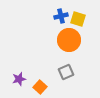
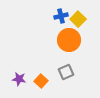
yellow square: rotated 28 degrees clockwise
purple star: rotated 24 degrees clockwise
orange square: moved 1 px right, 6 px up
